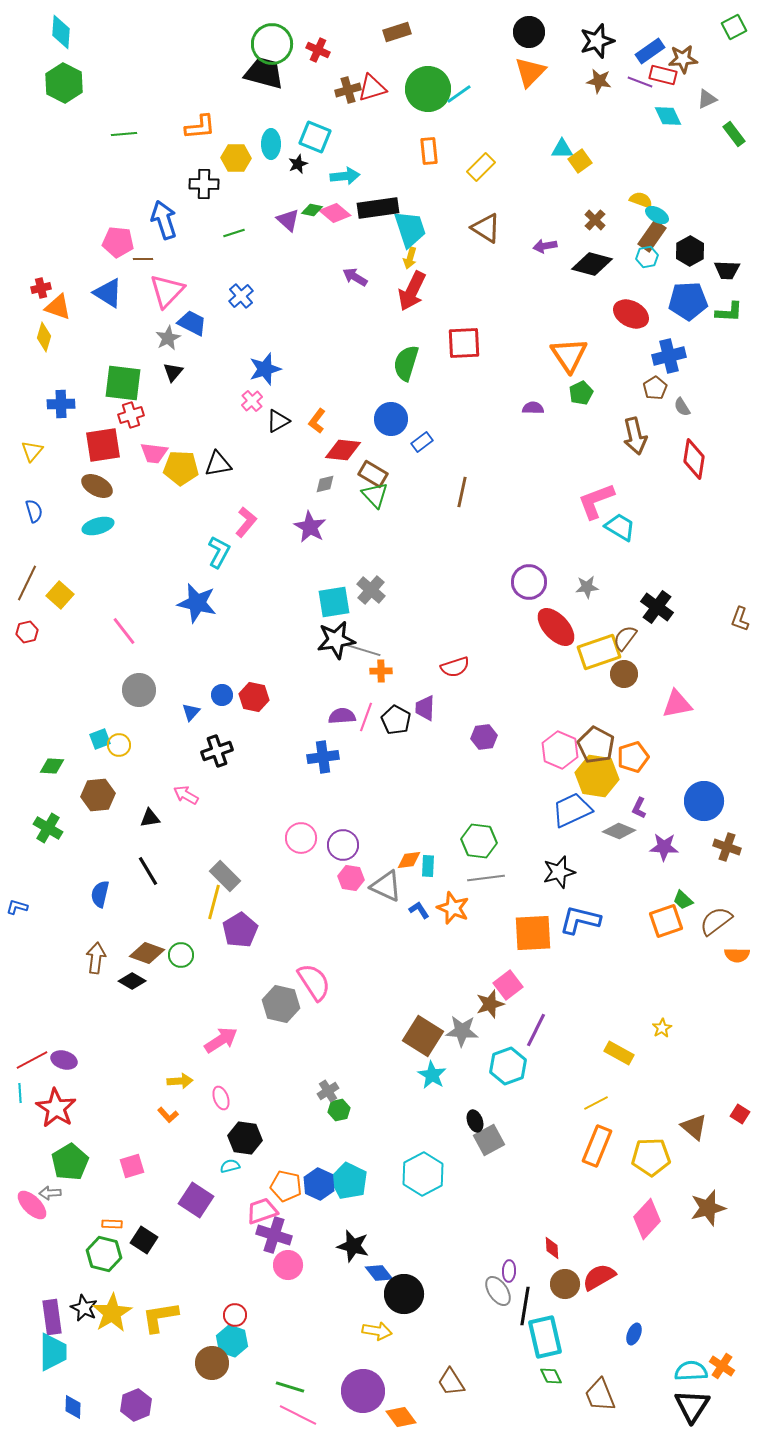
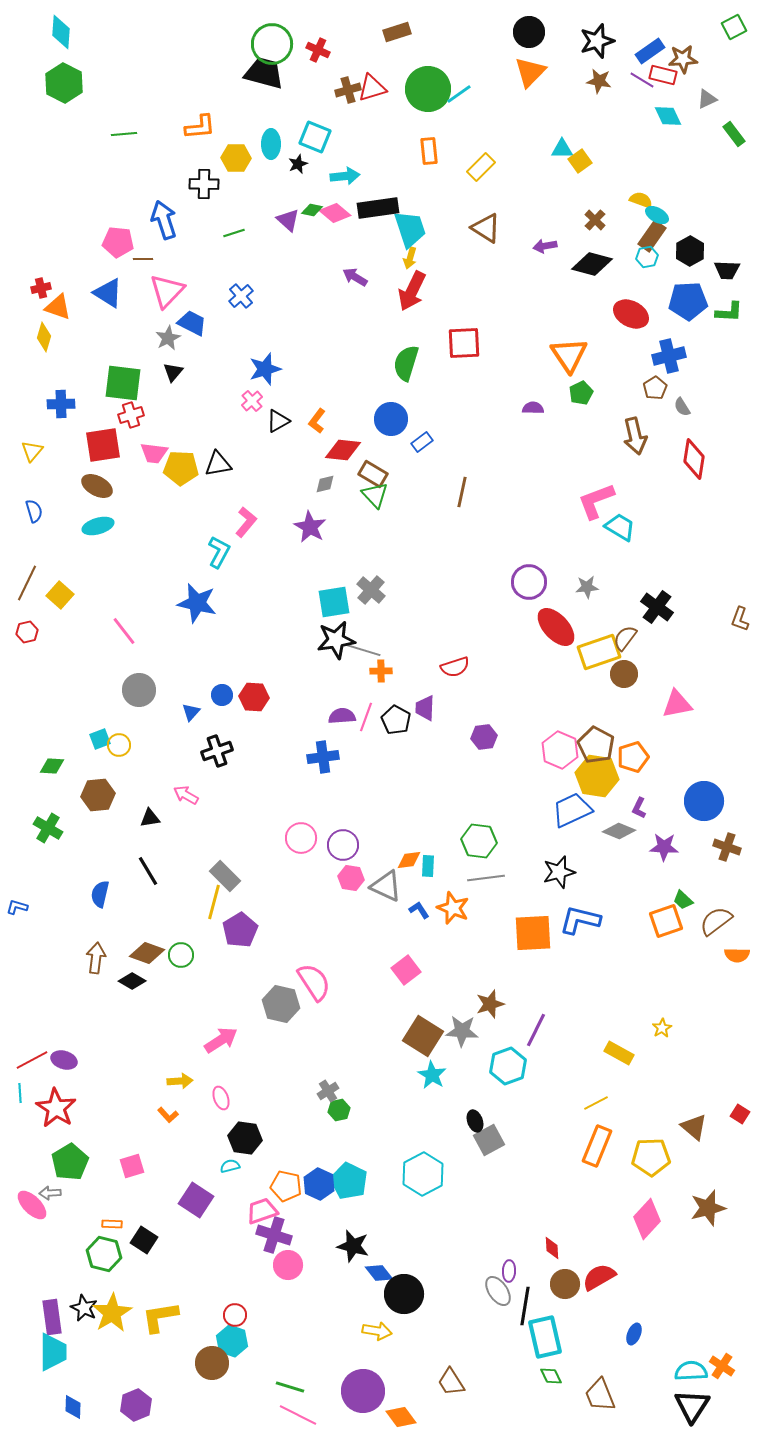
purple line at (640, 82): moved 2 px right, 2 px up; rotated 10 degrees clockwise
red hexagon at (254, 697): rotated 8 degrees counterclockwise
pink square at (508, 985): moved 102 px left, 15 px up
